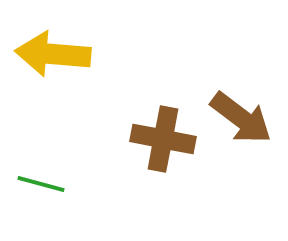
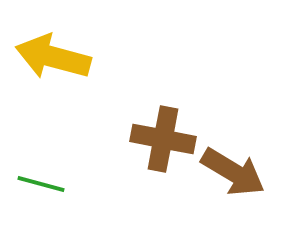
yellow arrow: moved 3 px down; rotated 10 degrees clockwise
brown arrow: moved 8 px left, 54 px down; rotated 6 degrees counterclockwise
